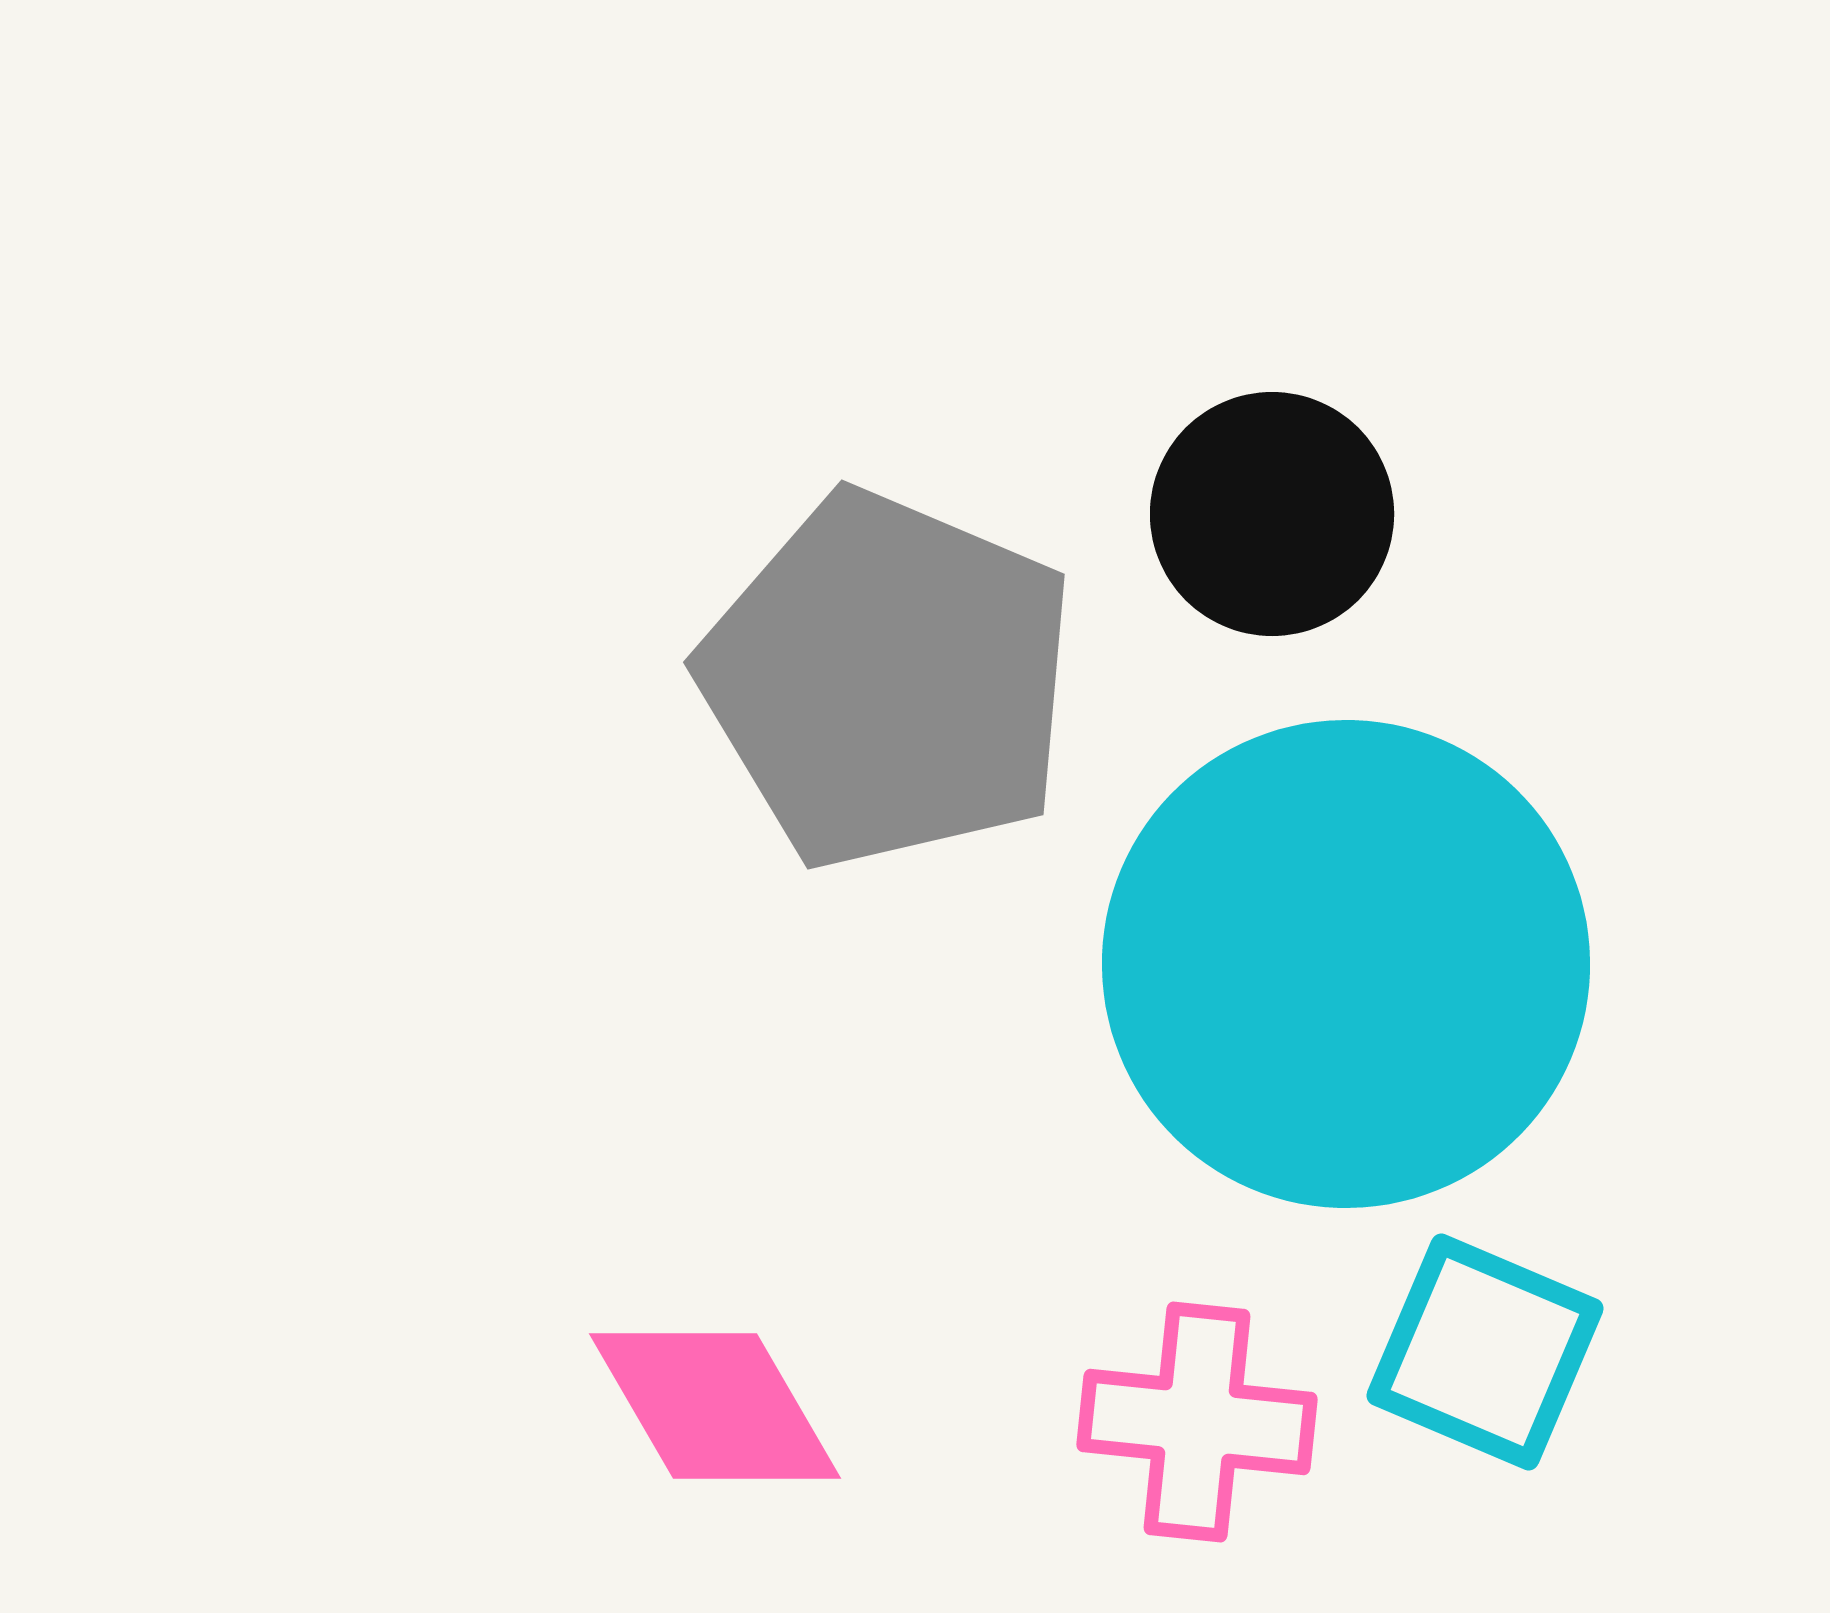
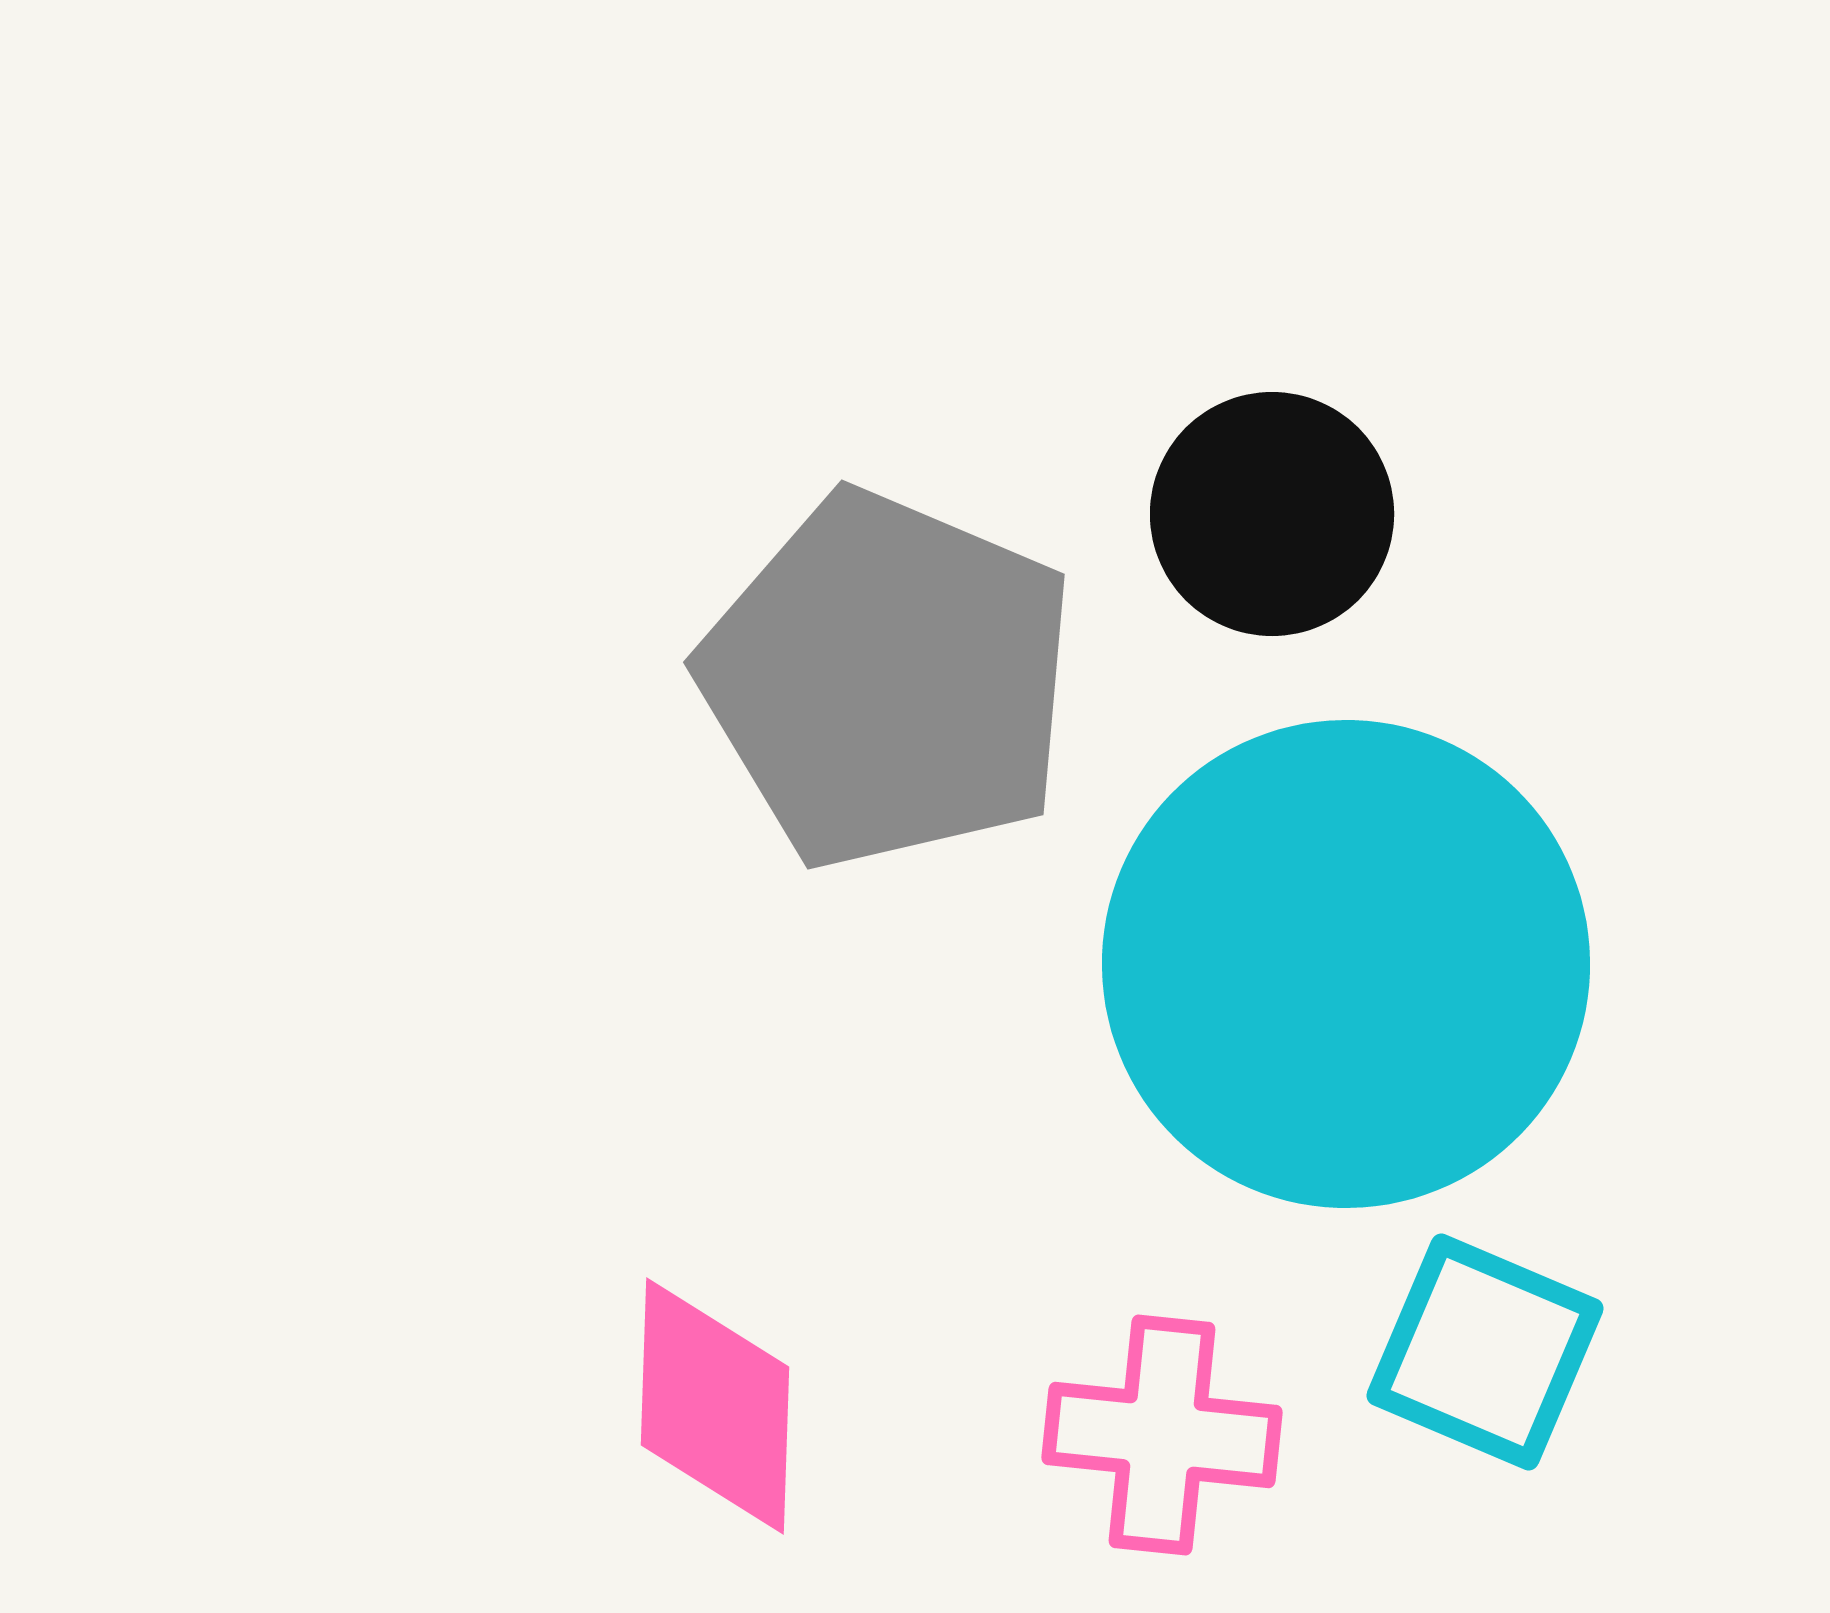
pink diamond: rotated 32 degrees clockwise
pink cross: moved 35 px left, 13 px down
